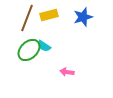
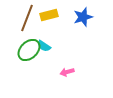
pink arrow: rotated 24 degrees counterclockwise
